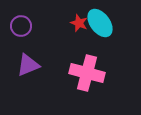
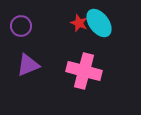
cyan ellipse: moved 1 px left
pink cross: moved 3 px left, 2 px up
